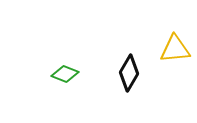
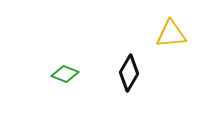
yellow triangle: moved 4 px left, 15 px up
